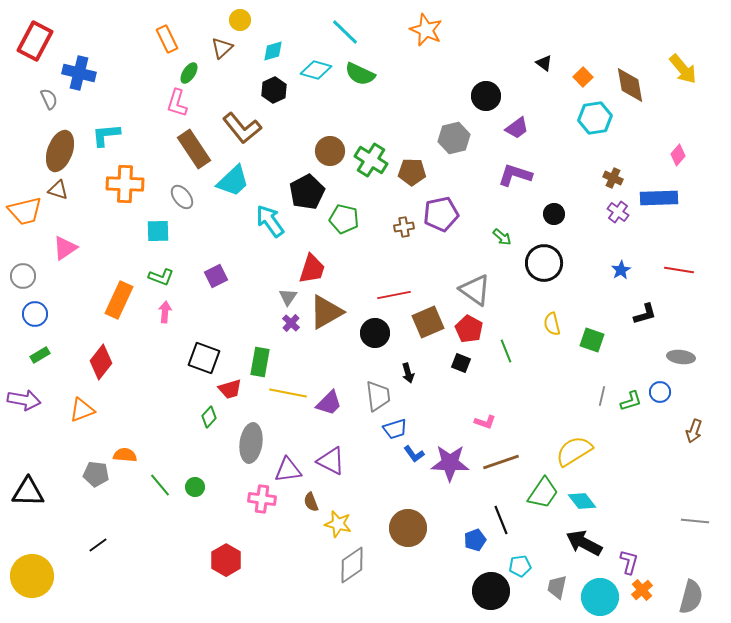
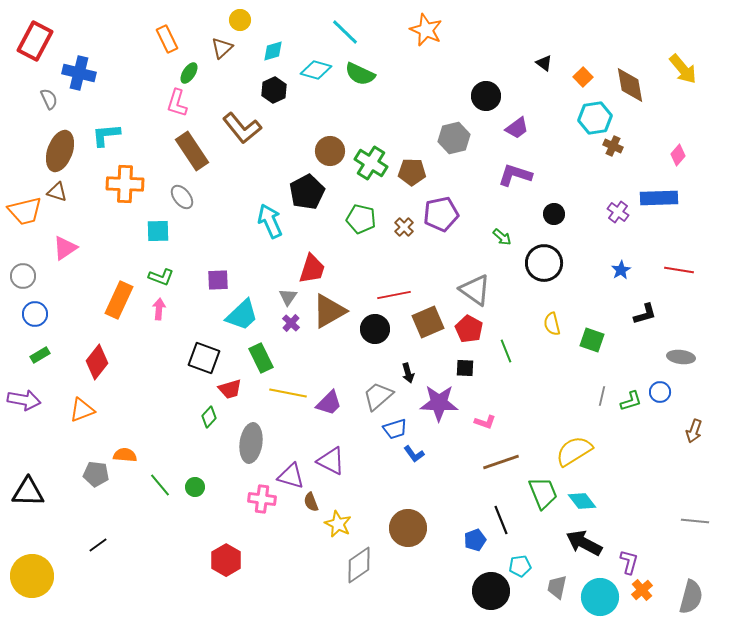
brown rectangle at (194, 149): moved 2 px left, 2 px down
green cross at (371, 160): moved 3 px down
brown cross at (613, 178): moved 32 px up
cyan trapezoid at (233, 181): moved 9 px right, 134 px down
brown triangle at (58, 190): moved 1 px left, 2 px down
green pentagon at (344, 219): moved 17 px right
cyan arrow at (270, 221): rotated 12 degrees clockwise
brown cross at (404, 227): rotated 36 degrees counterclockwise
purple square at (216, 276): moved 2 px right, 4 px down; rotated 25 degrees clockwise
pink arrow at (165, 312): moved 6 px left, 3 px up
brown triangle at (326, 312): moved 3 px right, 1 px up
black circle at (375, 333): moved 4 px up
red diamond at (101, 362): moved 4 px left
green rectangle at (260, 362): moved 1 px right, 4 px up; rotated 36 degrees counterclockwise
black square at (461, 363): moved 4 px right, 5 px down; rotated 18 degrees counterclockwise
gray trapezoid at (378, 396): rotated 124 degrees counterclockwise
purple star at (450, 463): moved 11 px left, 60 px up
purple triangle at (288, 470): moved 3 px right, 6 px down; rotated 24 degrees clockwise
green trapezoid at (543, 493): rotated 56 degrees counterclockwise
yellow star at (338, 524): rotated 12 degrees clockwise
gray diamond at (352, 565): moved 7 px right
